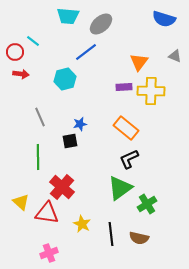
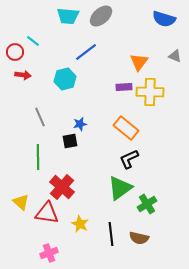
gray ellipse: moved 8 px up
red arrow: moved 2 px right, 1 px down
yellow cross: moved 1 px left, 1 px down
yellow star: moved 2 px left
